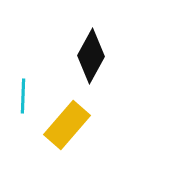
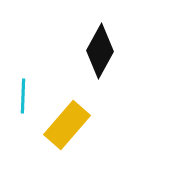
black diamond: moved 9 px right, 5 px up
